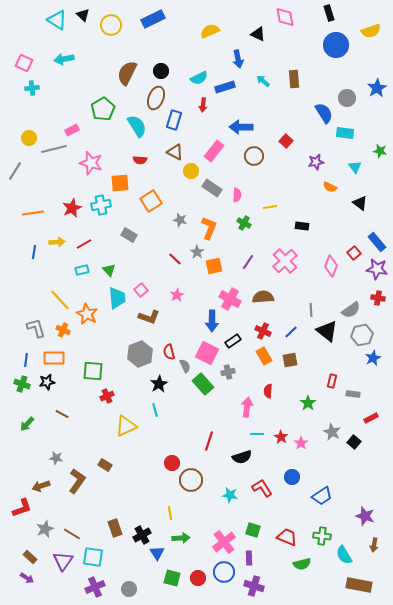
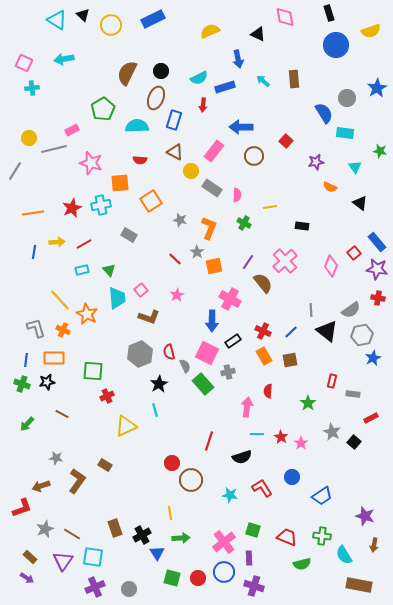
cyan semicircle at (137, 126): rotated 60 degrees counterclockwise
brown semicircle at (263, 297): moved 14 px up; rotated 55 degrees clockwise
